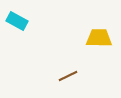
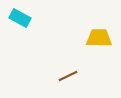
cyan rectangle: moved 3 px right, 3 px up
